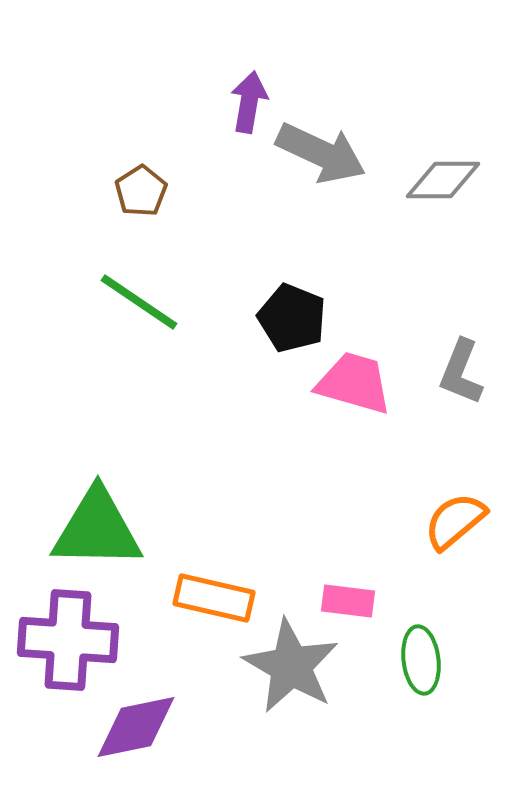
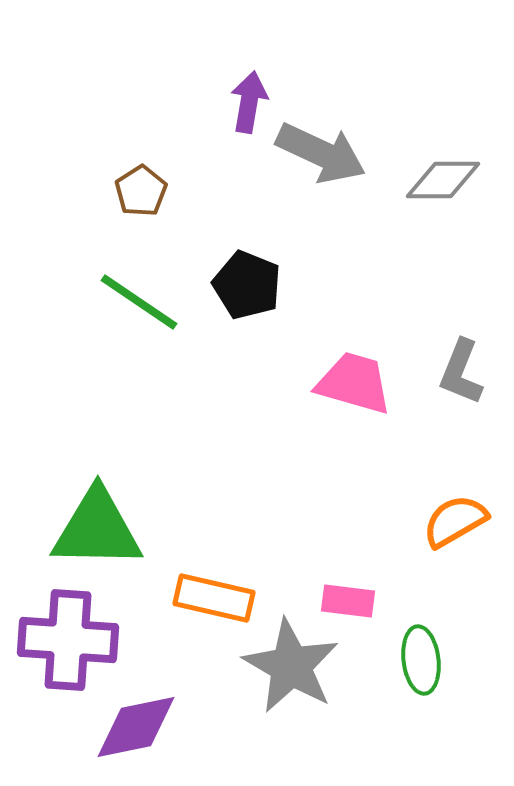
black pentagon: moved 45 px left, 33 px up
orange semicircle: rotated 10 degrees clockwise
